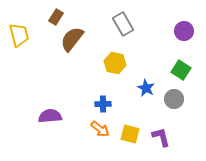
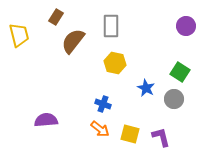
gray rectangle: moved 12 px left, 2 px down; rotated 30 degrees clockwise
purple circle: moved 2 px right, 5 px up
brown semicircle: moved 1 px right, 2 px down
green square: moved 1 px left, 2 px down
blue cross: rotated 21 degrees clockwise
purple semicircle: moved 4 px left, 4 px down
